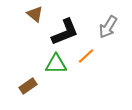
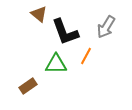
brown triangle: moved 4 px right
gray arrow: moved 2 px left
black L-shape: rotated 92 degrees clockwise
orange line: rotated 18 degrees counterclockwise
